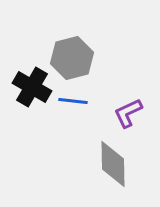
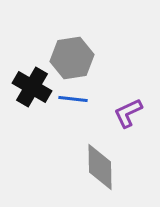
gray hexagon: rotated 6 degrees clockwise
blue line: moved 2 px up
gray diamond: moved 13 px left, 3 px down
